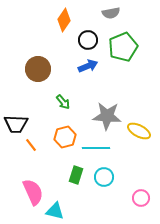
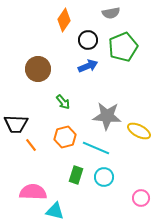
cyan line: rotated 24 degrees clockwise
pink semicircle: rotated 64 degrees counterclockwise
